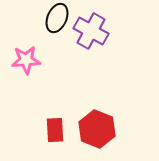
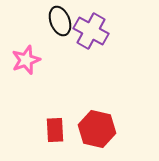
black ellipse: moved 3 px right, 3 px down; rotated 44 degrees counterclockwise
pink star: rotated 16 degrees counterclockwise
red hexagon: rotated 9 degrees counterclockwise
